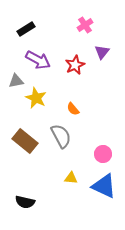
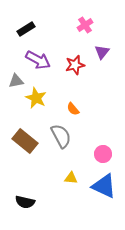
red star: rotated 12 degrees clockwise
